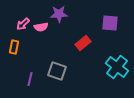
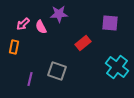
pink semicircle: rotated 72 degrees clockwise
